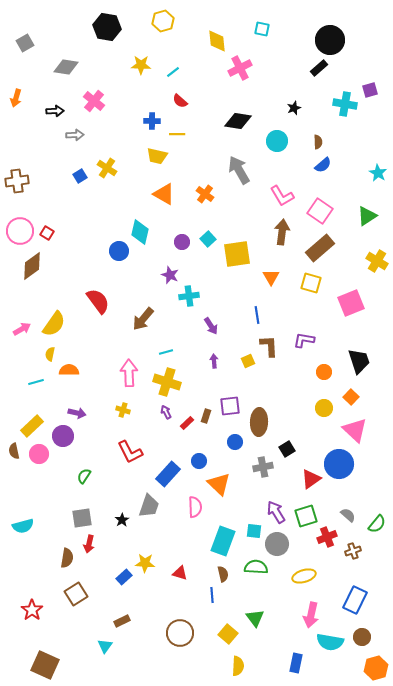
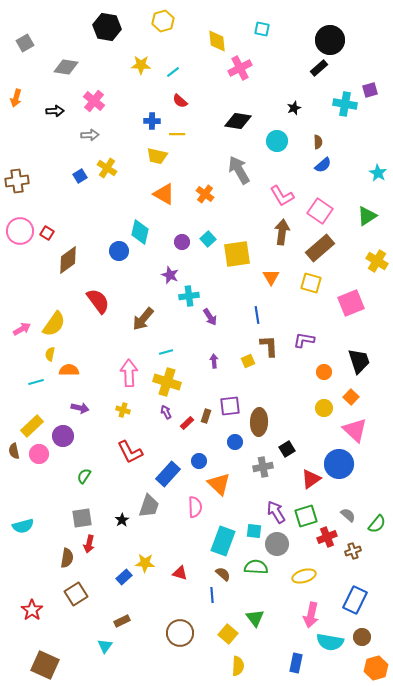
gray arrow at (75, 135): moved 15 px right
brown diamond at (32, 266): moved 36 px right, 6 px up
purple arrow at (211, 326): moved 1 px left, 9 px up
purple arrow at (77, 413): moved 3 px right, 5 px up
brown semicircle at (223, 574): rotated 35 degrees counterclockwise
